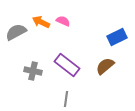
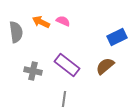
gray semicircle: rotated 110 degrees clockwise
gray line: moved 2 px left
